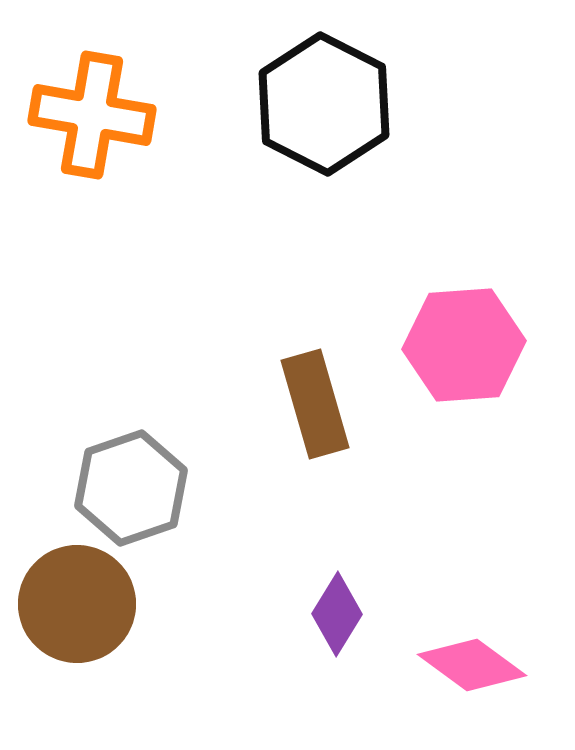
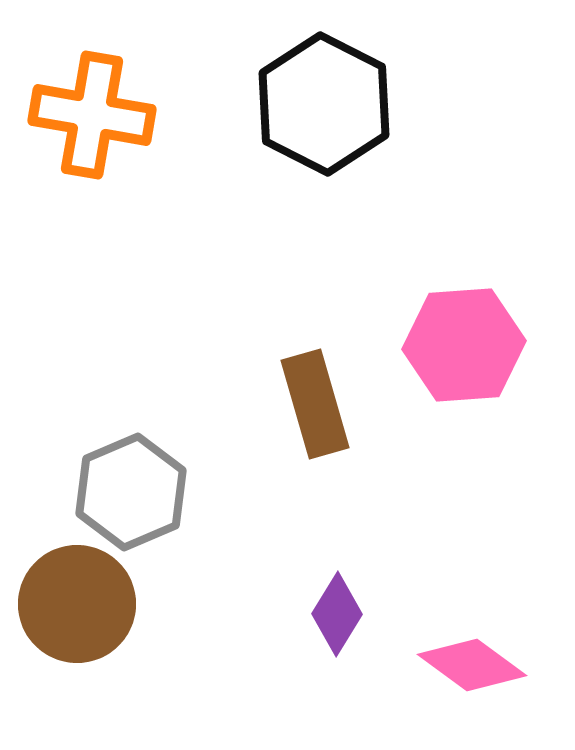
gray hexagon: moved 4 px down; rotated 4 degrees counterclockwise
